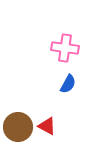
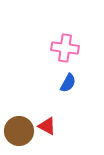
blue semicircle: moved 1 px up
brown circle: moved 1 px right, 4 px down
